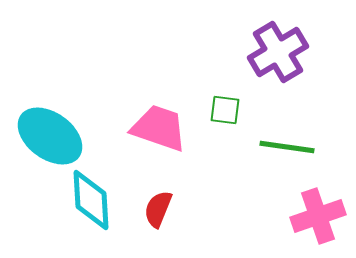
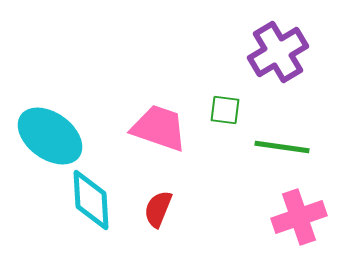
green line: moved 5 px left
pink cross: moved 19 px left, 1 px down
